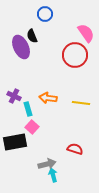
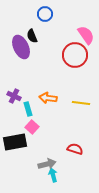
pink semicircle: moved 2 px down
